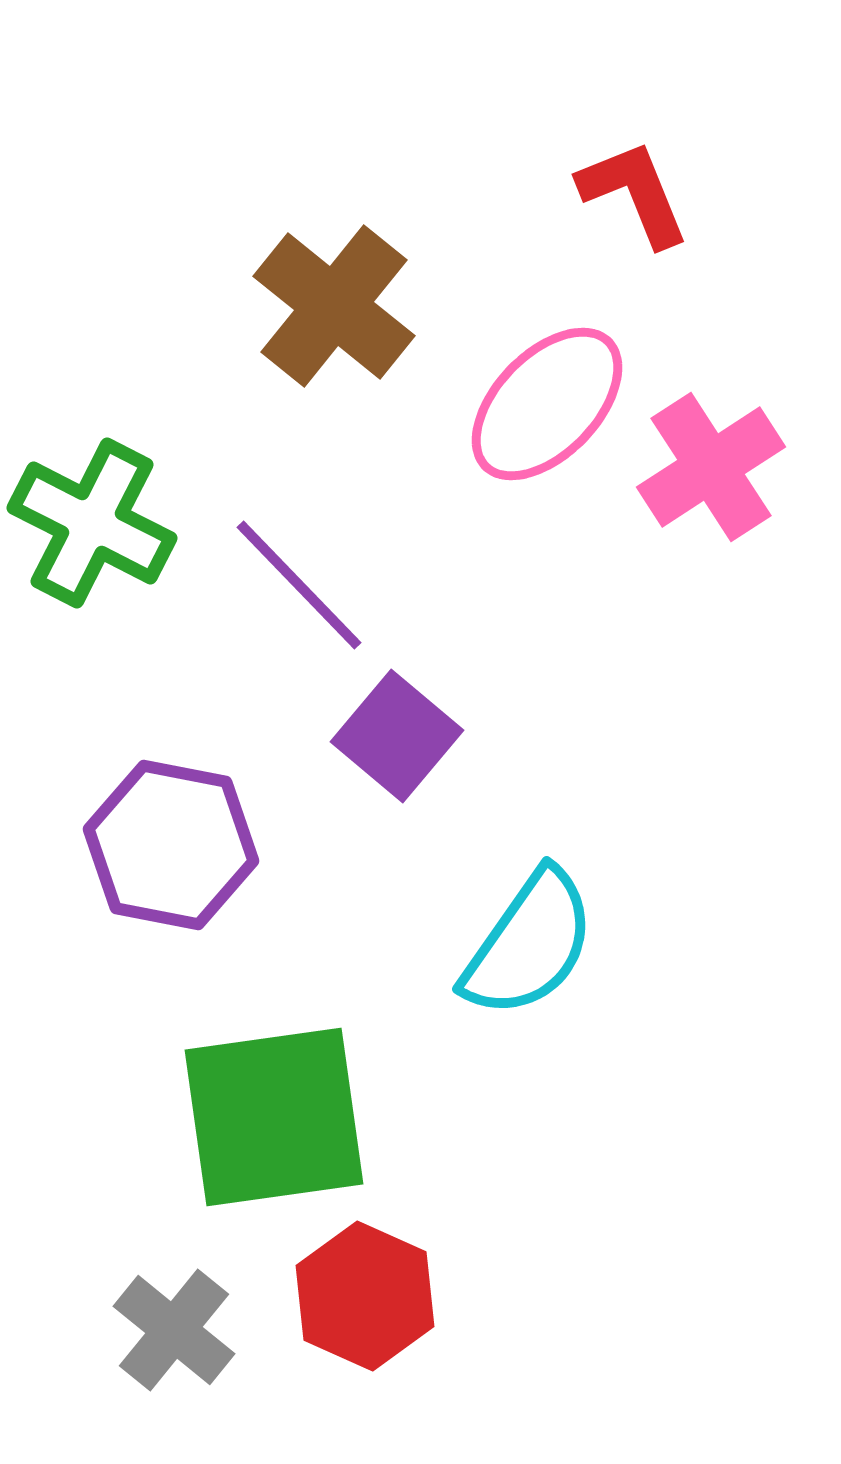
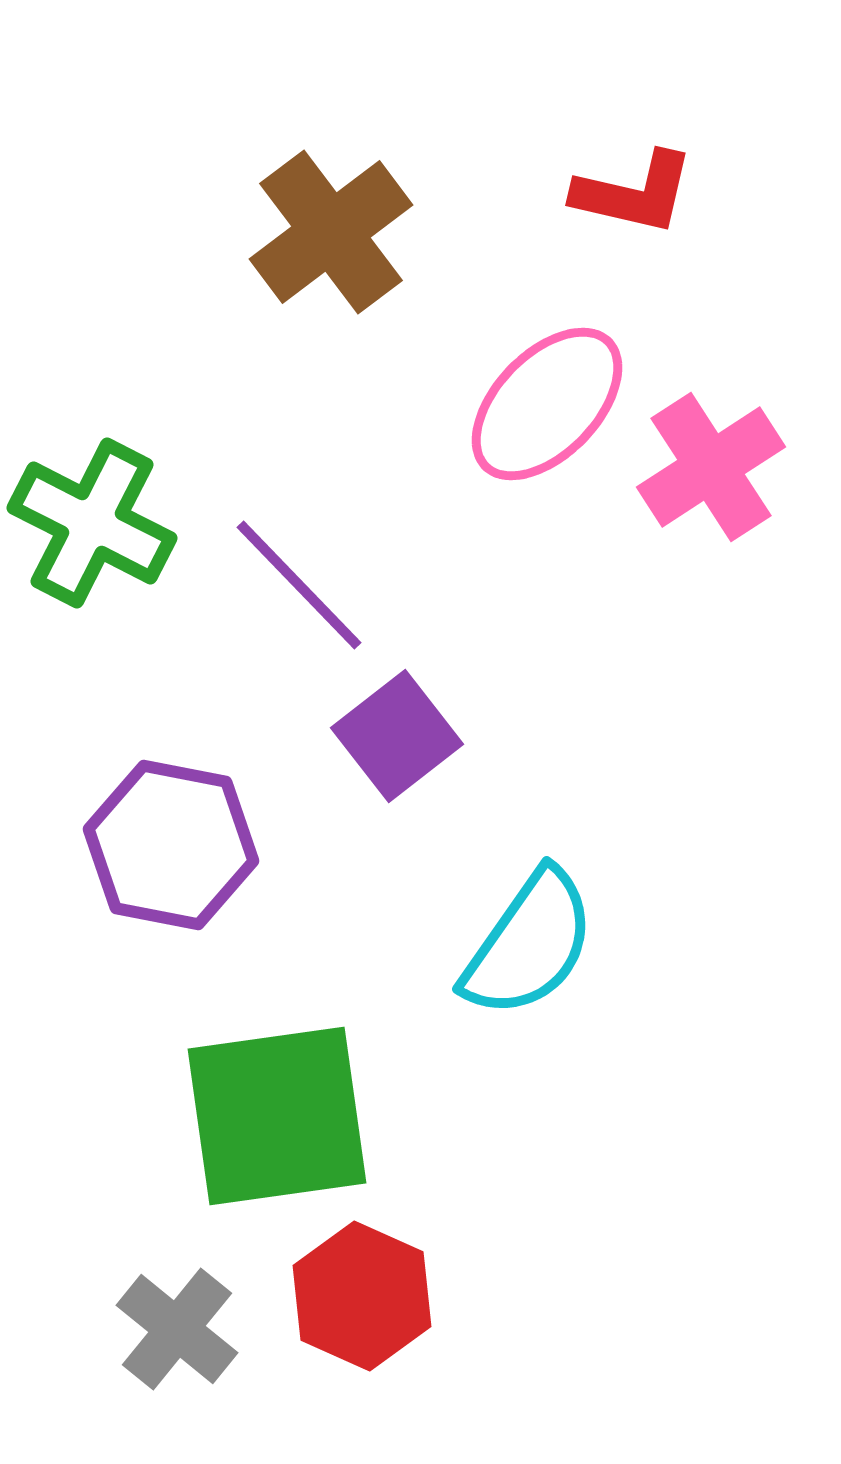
red L-shape: rotated 125 degrees clockwise
brown cross: moved 3 px left, 74 px up; rotated 14 degrees clockwise
purple square: rotated 12 degrees clockwise
green square: moved 3 px right, 1 px up
red hexagon: moved 3 px left
gray cross: moved 3 px right, 1 px up
